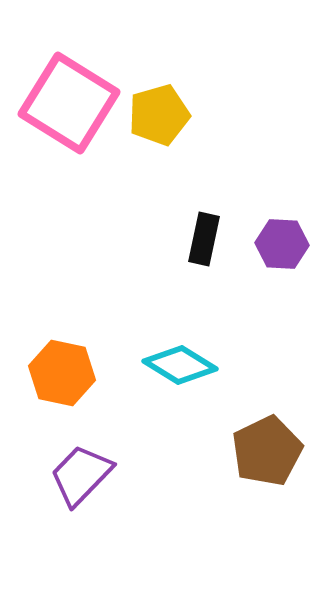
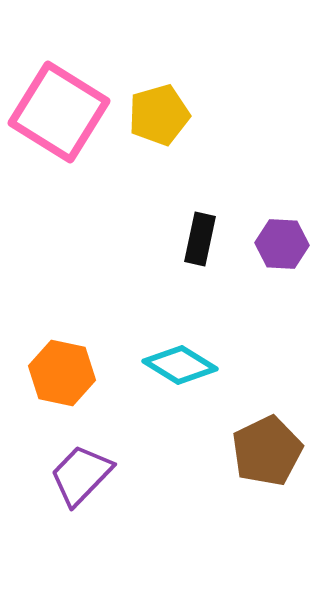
pink square: moved 10 px left, 9 px down
black rectangle: moved 4 px left
